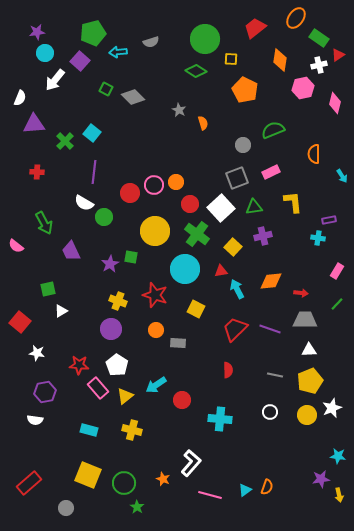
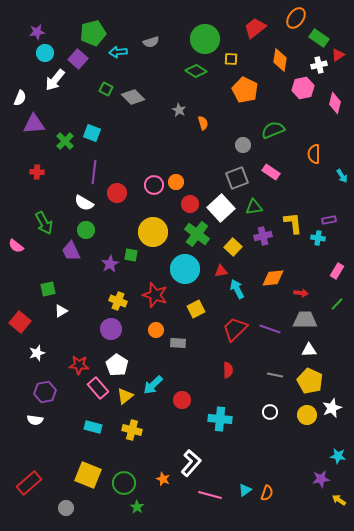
purple square at (80, 61): moved 2 px left, 2 px up
cyan square at (92, 133): rotated 18 degrees counterclockwise
pink rectangle at (271, 172): rotated 60 degrees clockwise
red circle at (130, 193): moved 13 px left
yellow L-shape at (293, 202): moved 21 px down
green circle at (104, 217): moved 18 px left, 13 px down
yellow circle at (155, 231): moved 2 px left, 1 px down
green square at (131, 257): moved 2 px up
orange diamond at (271, 281): moved 2 px right, 3 px up
yellow square at (196, 309): rotated 36 degrees clockwise
white star at (37, 353): rotated 28 degrees counterclockwise
yellow pentagon at (310, 381): rotated 25 degrees counterclockwise
cyan arrow at (156, 385): moved 3 px left; rotated 10 degrees counterclockwise
cyan rectangle at (89, 430): moved 4 px right, 3 px up
orange semicircle at (267, 487): moved 6 px down
yellow arrow at (339, 495): moved 5 px down; rotated 136 degrees clockwise
